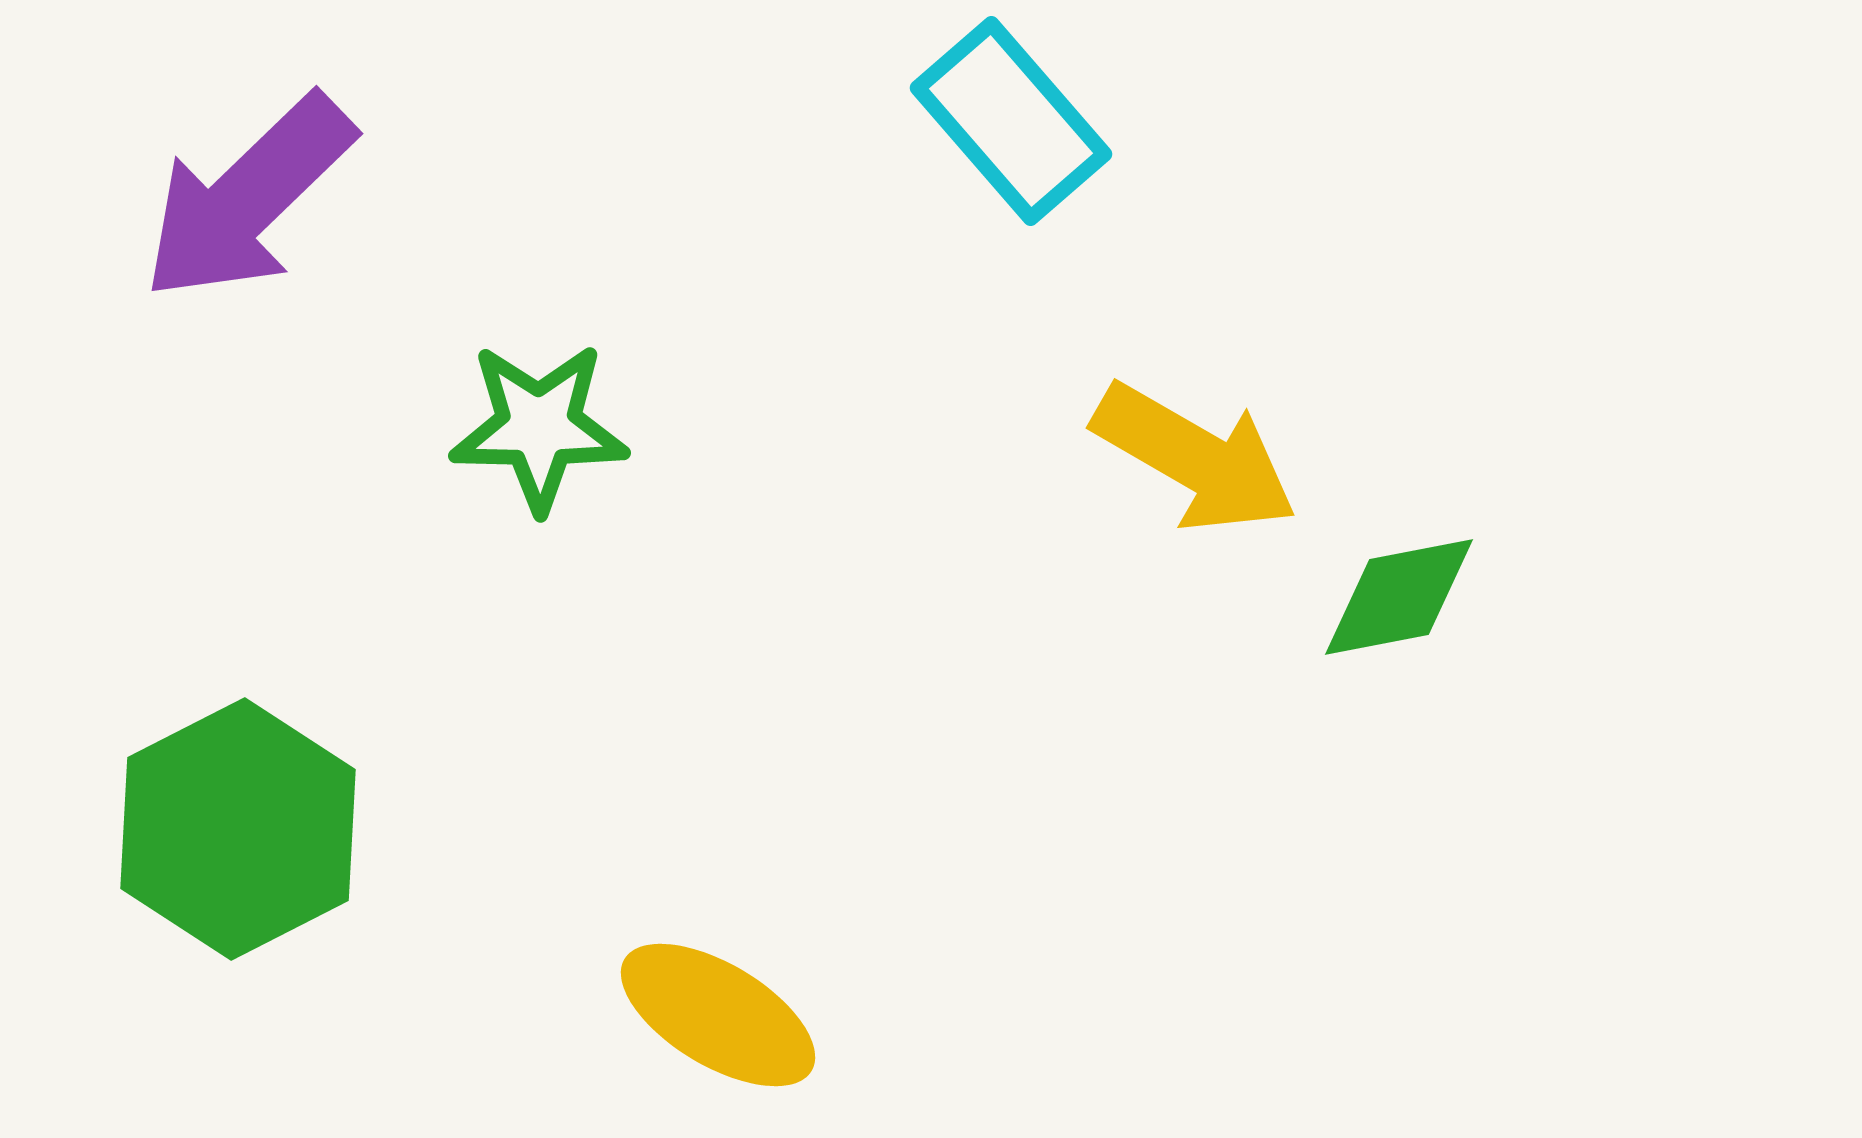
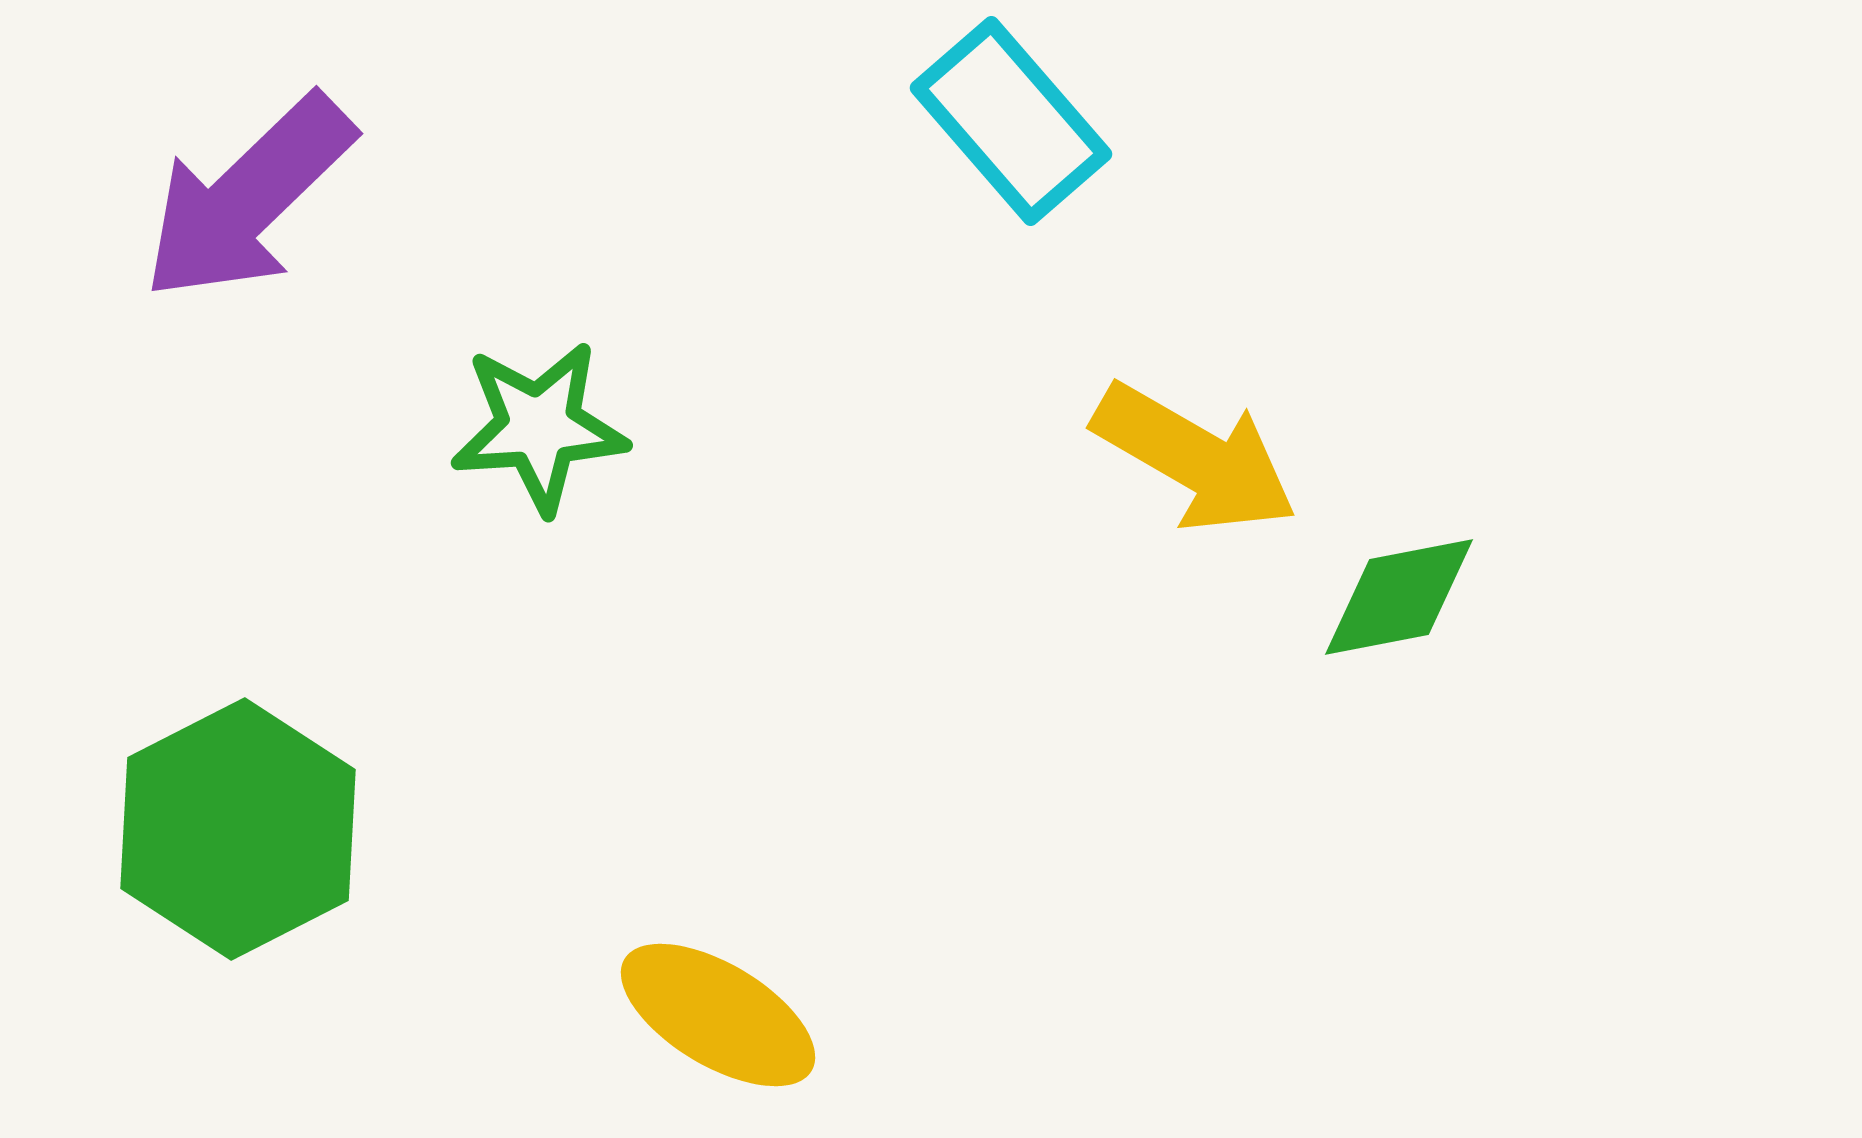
green star: rotated 5 degrees counterclockwise
